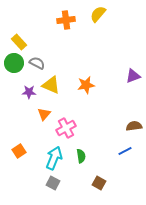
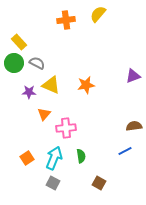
pink cross: rotated 24 degrees clockwise
orange square: moved 8 px right, 7 px down
